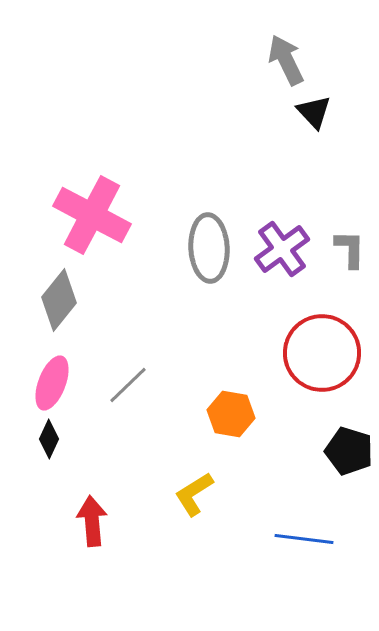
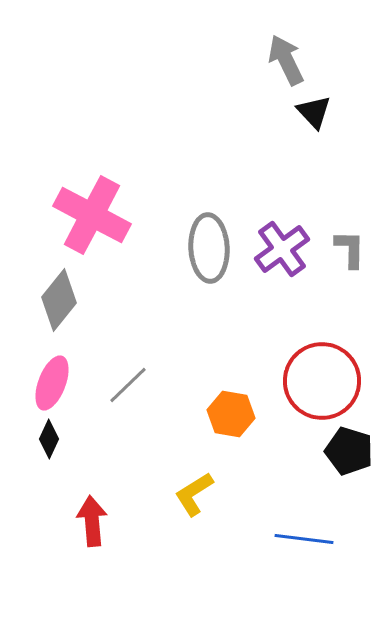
red circle: moved 28 px down
